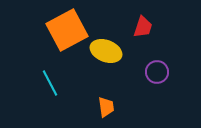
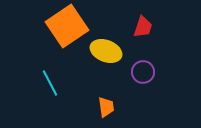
orange square: moved 4 px up; rotated 6 degrees counterclockwise
purple circle: moved 14 px left
